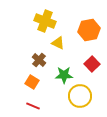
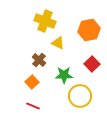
orange square: rotated 16 degrees clockwise
